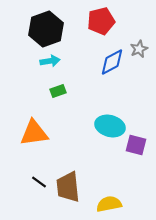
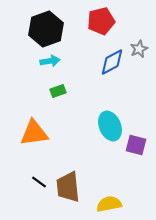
cyan ellipse: rotated 52 degrees clockwise
